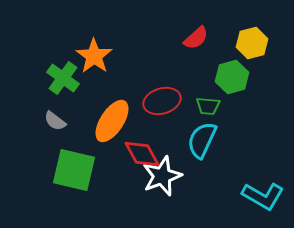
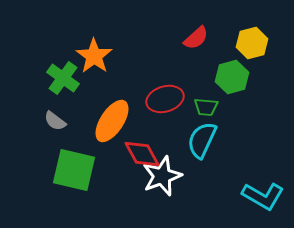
red ellipse: moved 3 px right, 2 px up
green trapezoid: moved 2 px left, 1 px down
